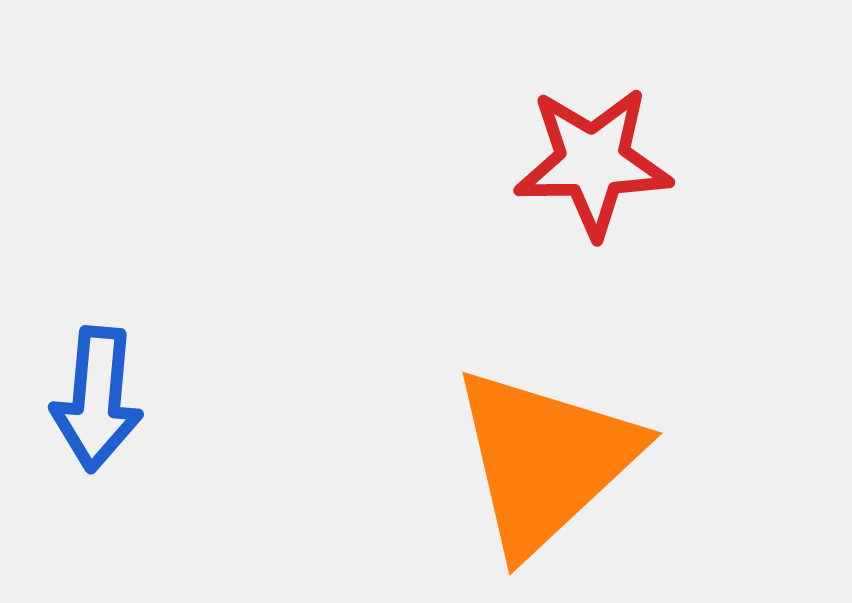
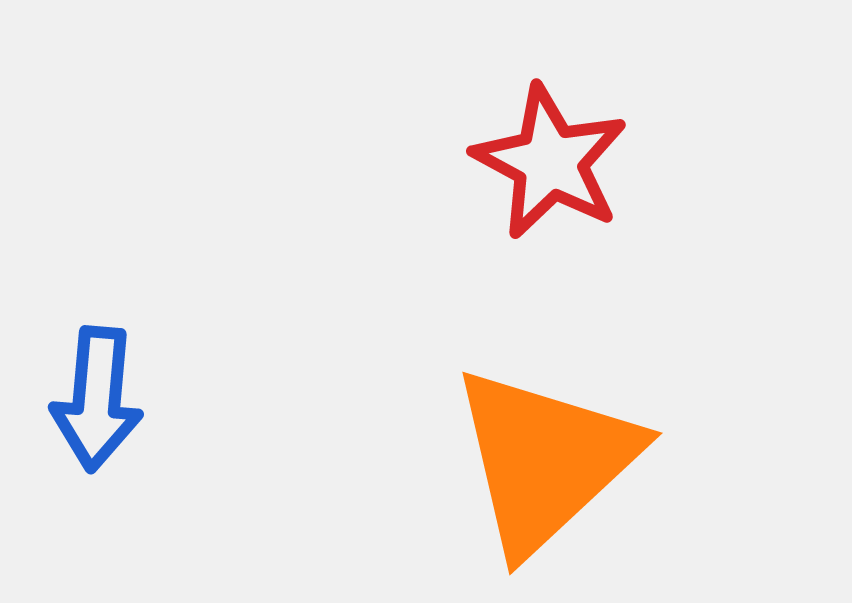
red star: moved 43 px left; rotated 29 degrees clockwise
